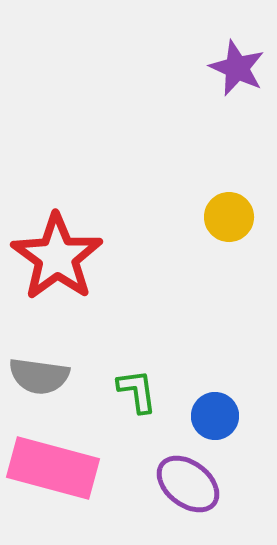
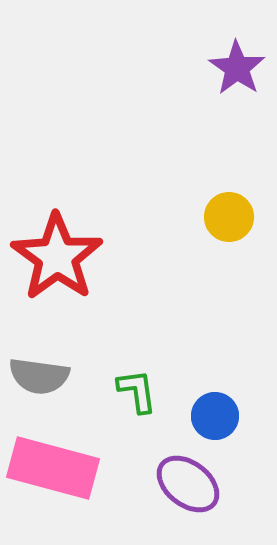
purple star: rotated 10 degrees clockwise
